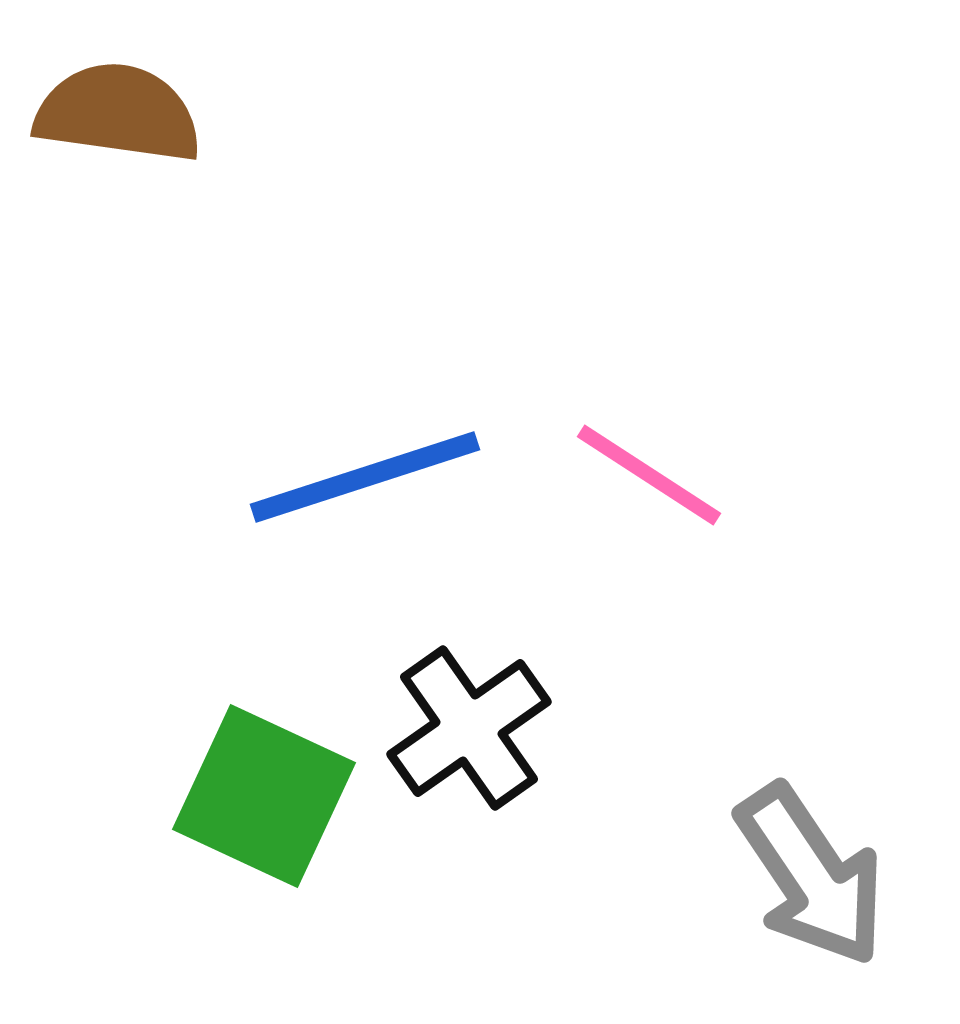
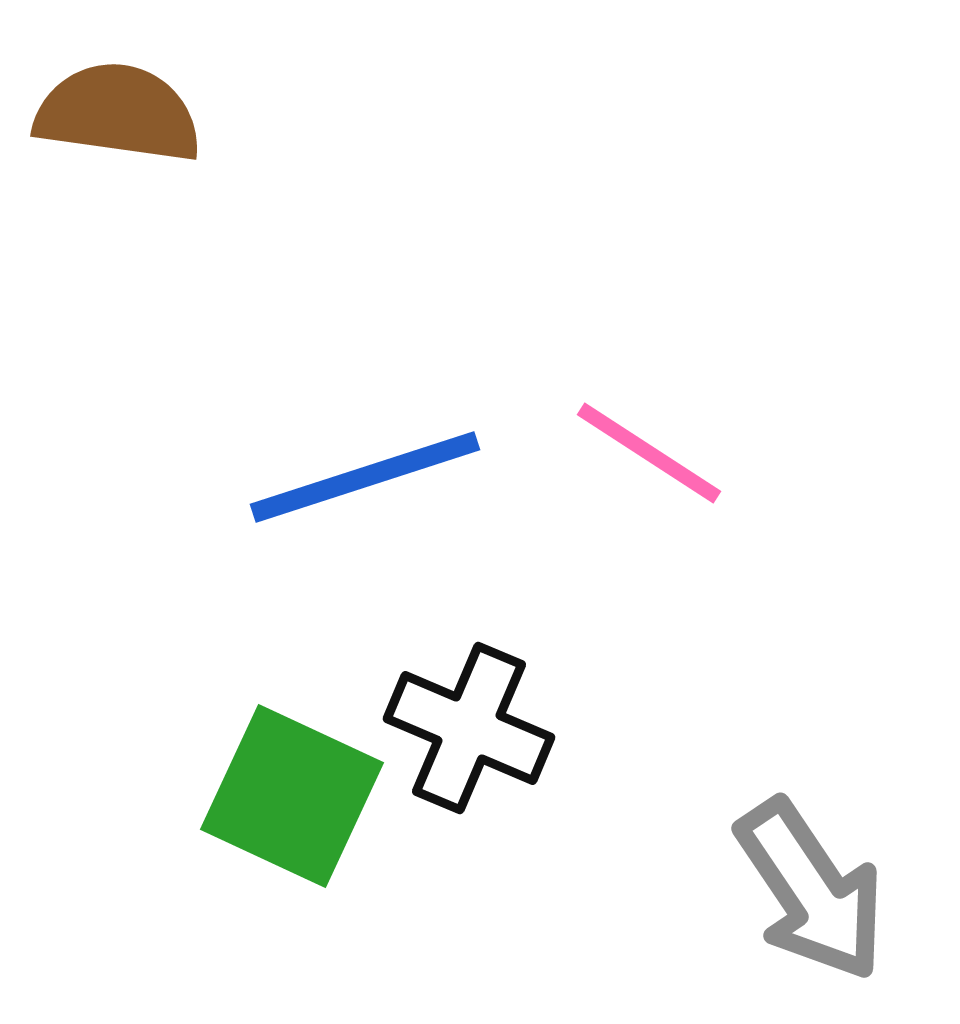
pink line: moved 22 px up
black cross: rotated 32 degrees counterclockwise
green square: moved 28 px right
gray arrow: moved 15 px down
